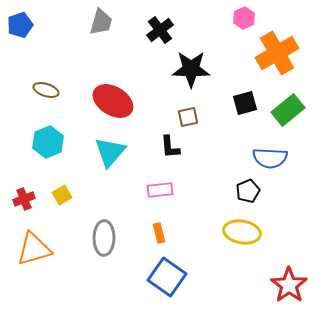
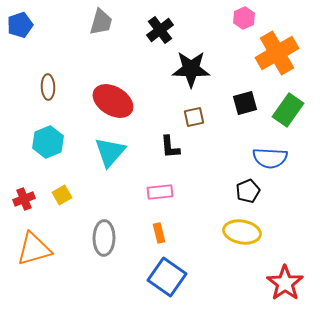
brown ellipse: moved 2 px right, 3 px up; rotated 70 degrees clockwise
green rectangle: rotated 16 degrees counterclockwise
brown square: moved 6 px right
pink rectangle: moved 2 px down
red star: moved 4 px left, 2 px up
